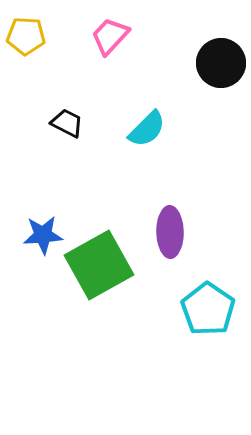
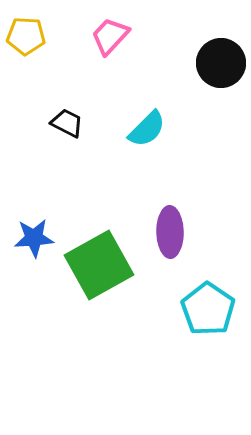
blue star: moved 9 px left, 3 px down
